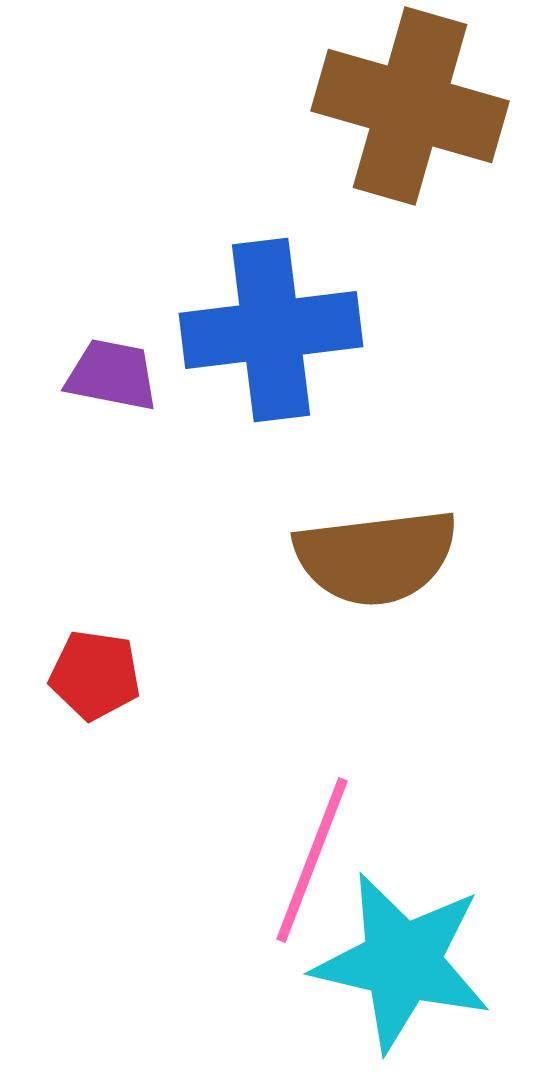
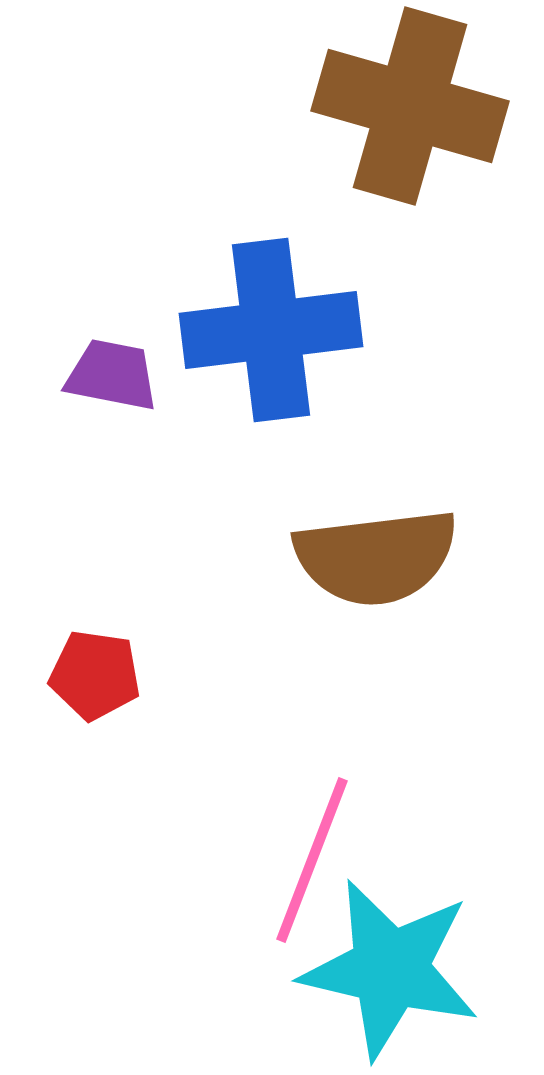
cyan star: moved 12 px left, 7 px down
